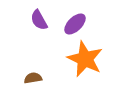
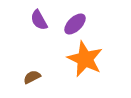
brown semicircle: moved 1 px left, 1 px up; rotated 18 degrees counterclockwise
